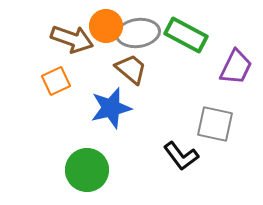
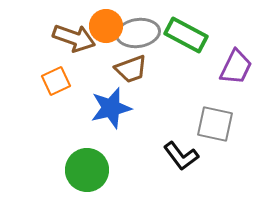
brown arrow: moved 2 px right, 1 px up
brown trapezoid: rotated 120 degrees clockwise
